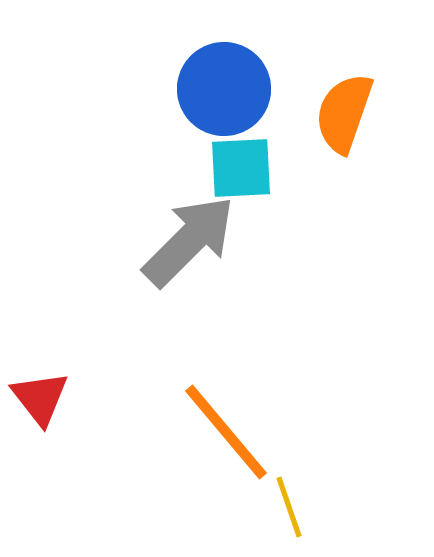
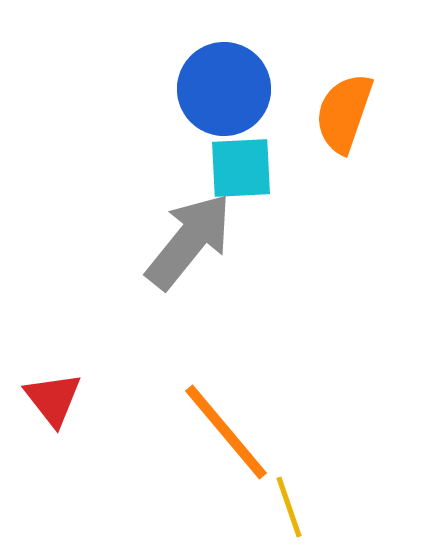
gray arrow: rotated 6 degrees counterclockwise
red triangle: moved 13 px right, 1 px down
